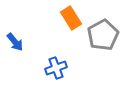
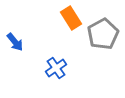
gray pentagon: moved 1 px up
blue cross: rotated 15 degrees counterclockwise
